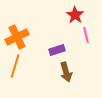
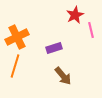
red star: rotated 12 degrees clockwise
pink line: moved 5 px right, 5 px up
purple rectangle: moved 3 px left, 2 px up
brown arrow: moved 3 px left, 4 px down; rotated 24 degrees counterclockwise
